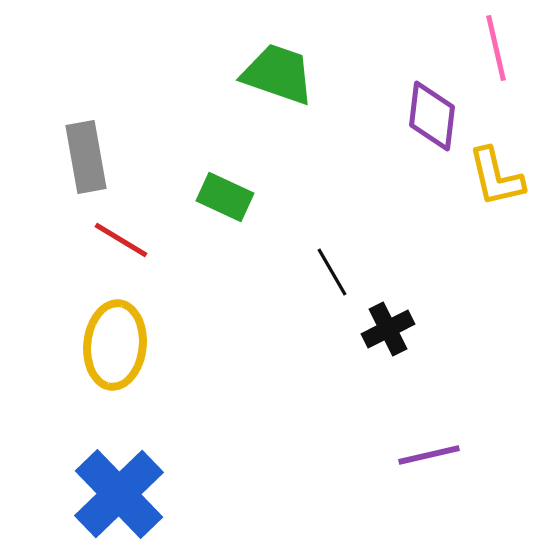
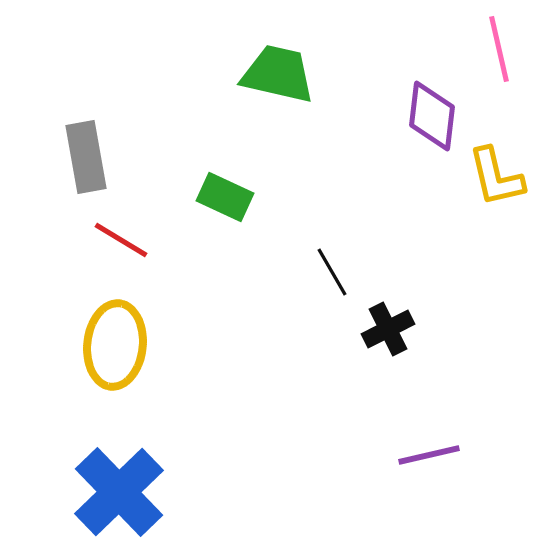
pink line: moved 3 px right, 1 px down
green trapezoid: rotated 6 degrees counterclockwise
blue cross: moved 2 px up
